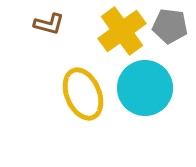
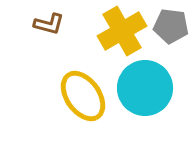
gray pentagon: moved 1 px right
yellow cross: rotated 6 degrees clockwise
yellow ellipse: moved 2 px down; rotated 12 degrees counterclockwise
